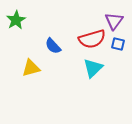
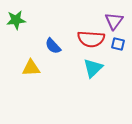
green star: rotated 24 degrees clockwise
red semicircle: moved 1 px left; rotated 20 degrees clockwise
yellow triangle: rotated 12 degrees clockwise
